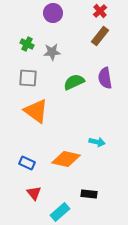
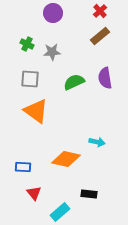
brown rectangle: rotated 12 degrees clockwise
gray square: moved 2 px right, 1 px down
blue rectangle: moved 4 px left, 4 px down; rotated 21 degrees counterclockwise
